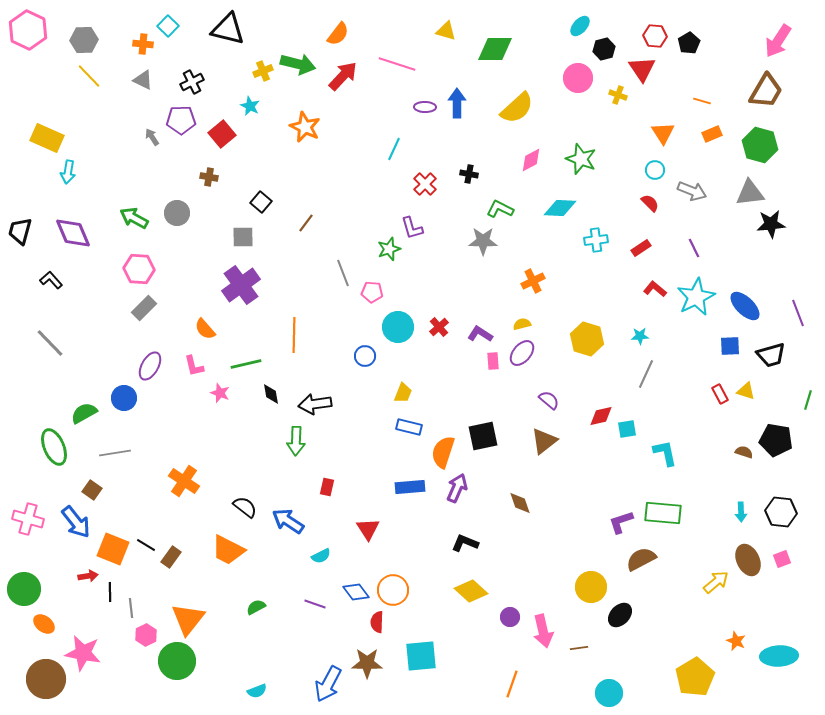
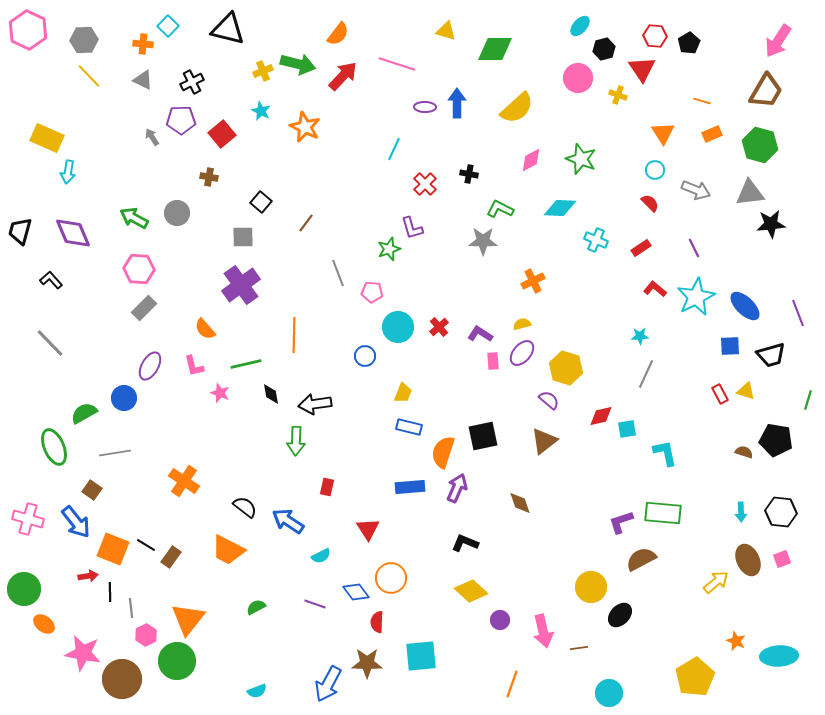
cyan star at (250, 106): moved 11 px right, 5 px down
gray arrow at (692, 191): moved 4 px right, 1 px up
cyan cross at (596, 240): rotated 30 degrees clockwise
gray line at (343, 273): moved 5 px left
yellow hexagon at (587, 339): moved 21 px left, 29 px down
orange circle at (393, 590): moved 2 px left, 12 px up
purple circle at (510, 617): moved 10 px left, 3 px down
brown circle at (46, 679): moved 76 px right
